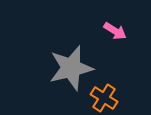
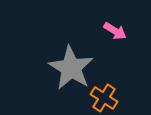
gray star: rotated 27 degrees counterclockwise
